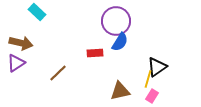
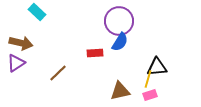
purple circle: moved 3 px right
black triangle: rotated 30 degrees clockwise
pink rectangle: moved 2 px left, 1 px up; rotated 40 degrees clockwise
